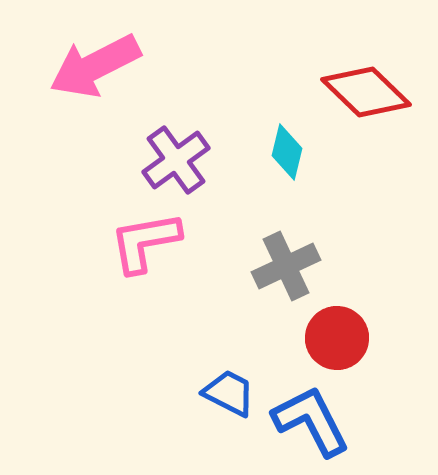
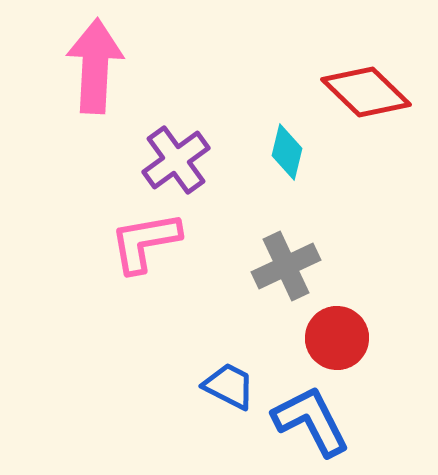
pink arrow: rotated 120 degrees clockwise
blue trapezoid: moved 7 px up
